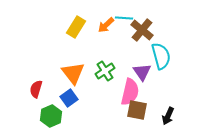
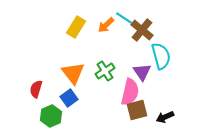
cyan line: rotated 30 degrees clockwise
brown square: rotated 25 degrees counterclockwise
black arrow: moved 3 px left, 1 px down; rotated 42 degrees clockwise
